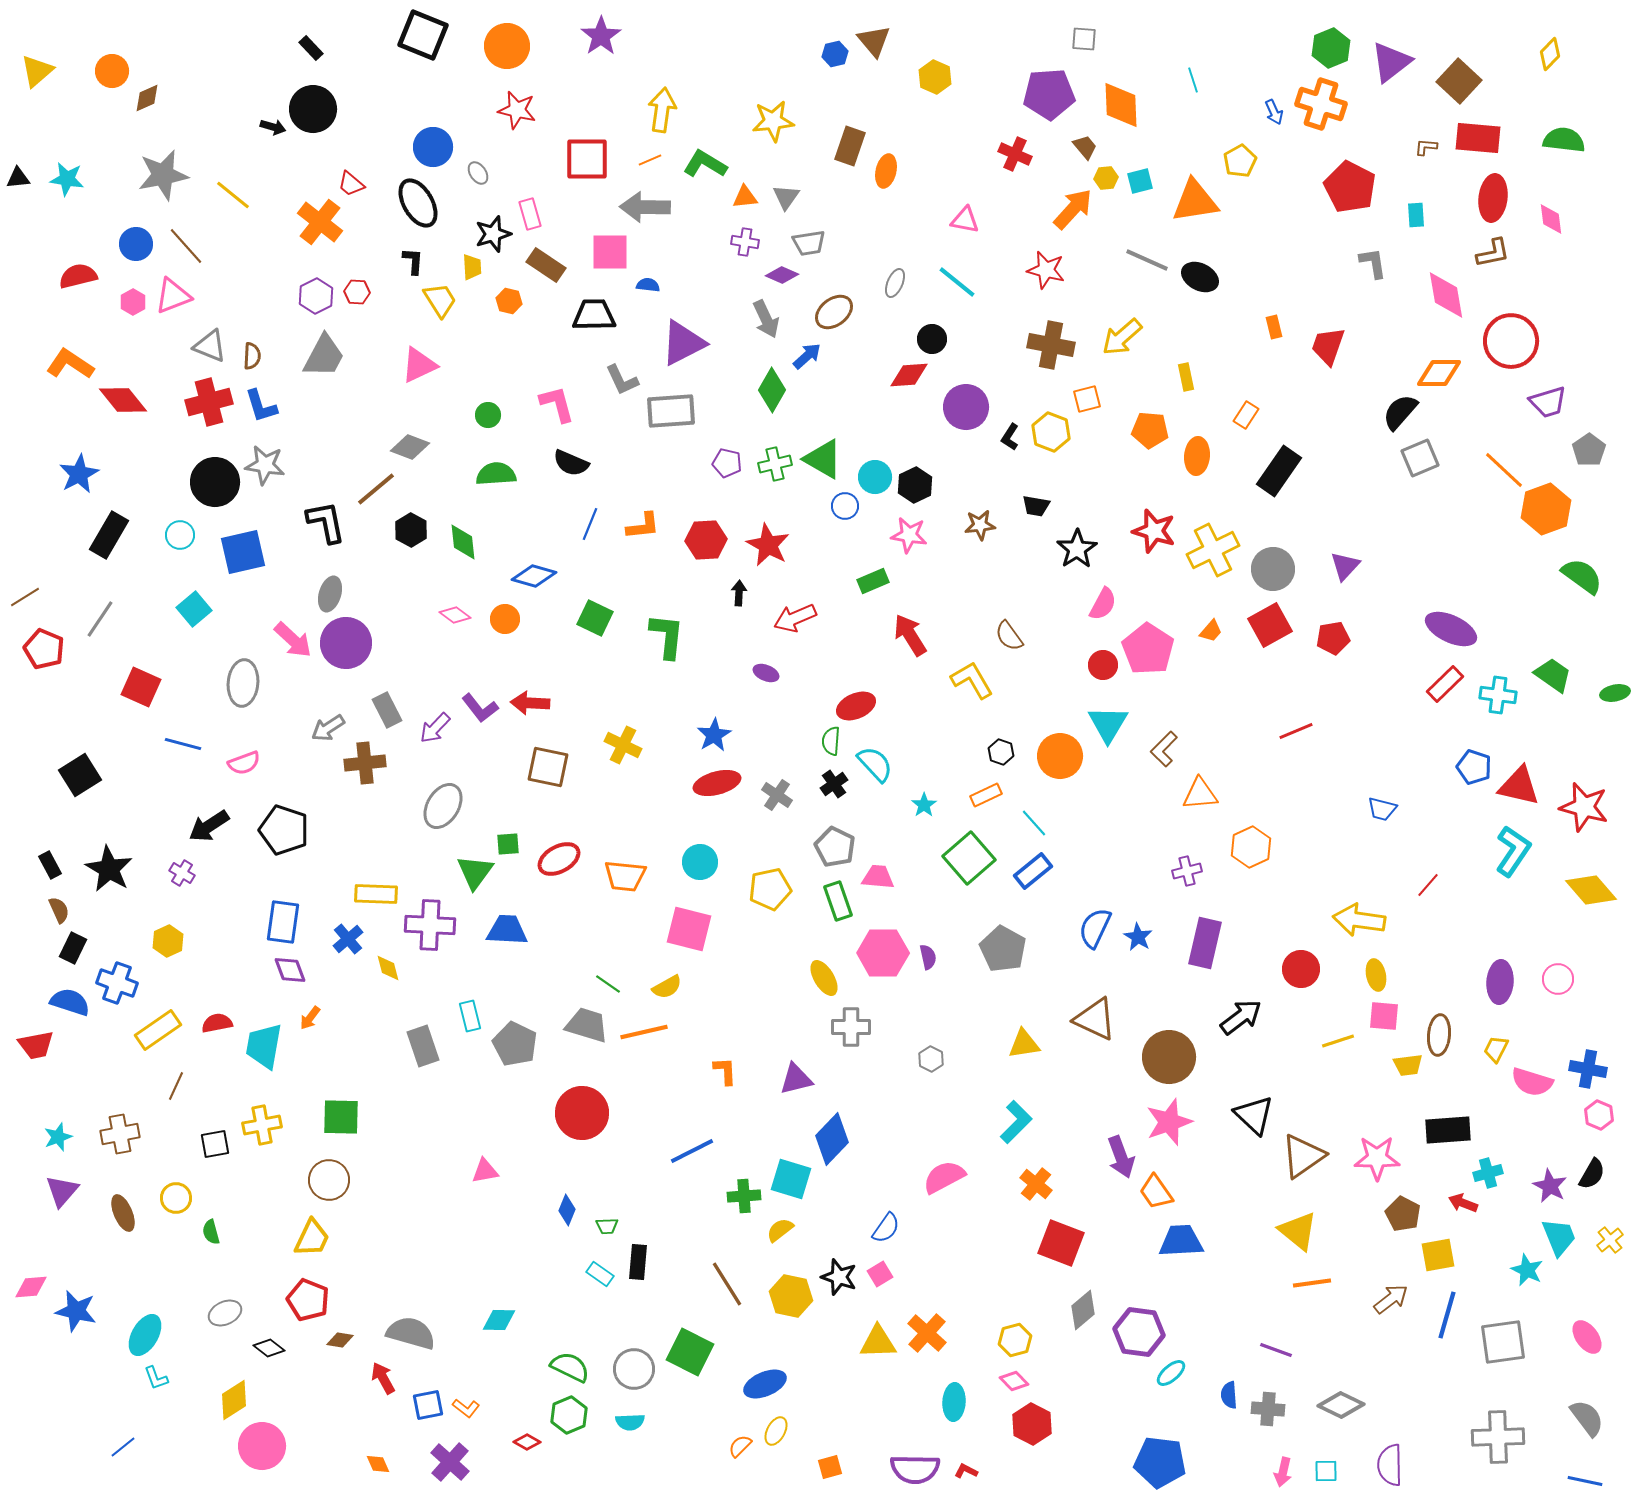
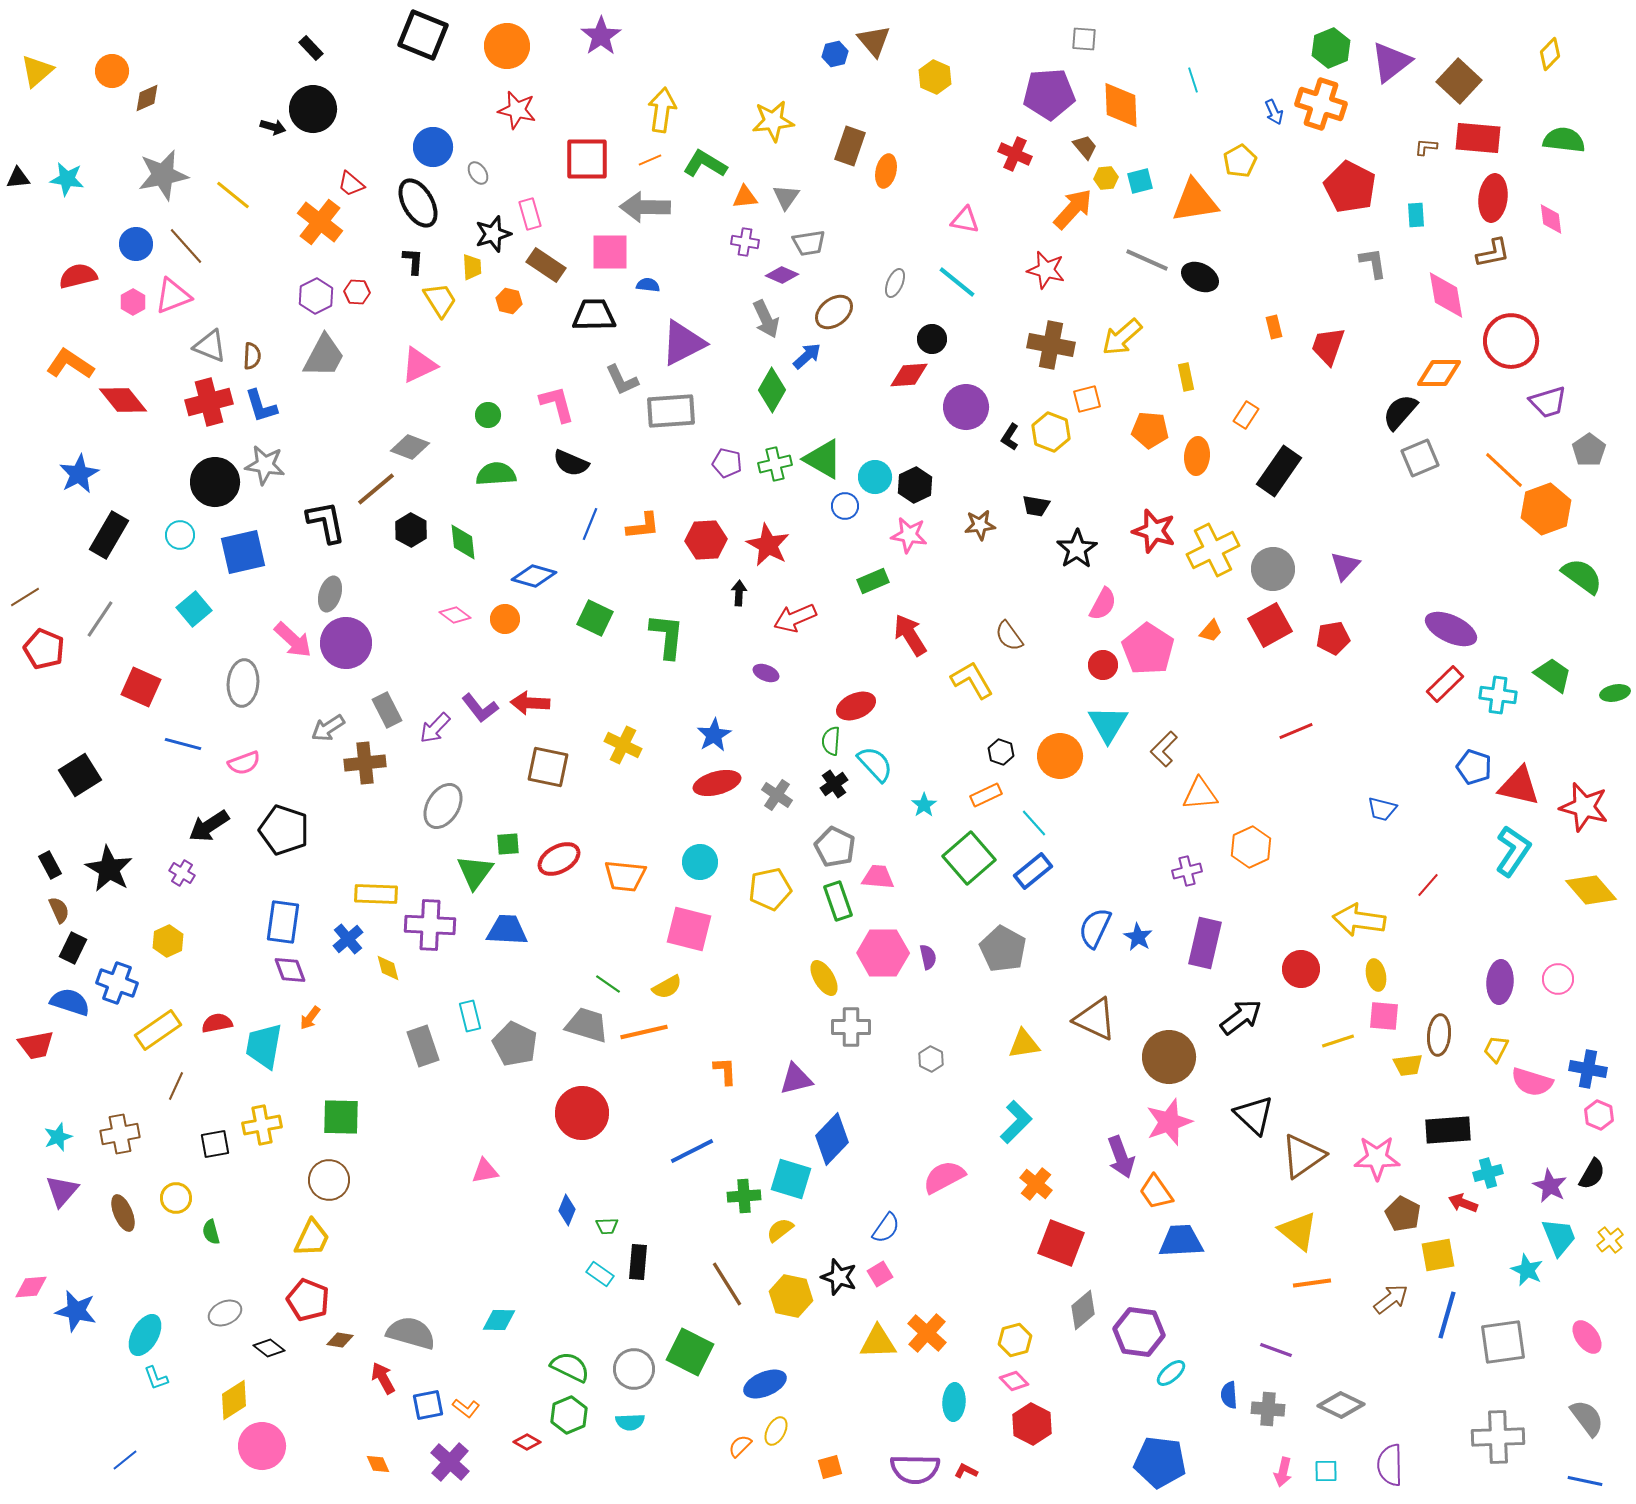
blue line at (123, 1447): moved 2 px right, 13 px down
